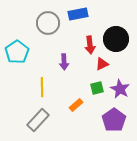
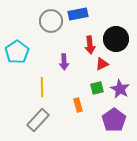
gray circle: moved 3 px right, 2 px up
orange rectangle: moved 2 px right; rotated 64 degrees counterclockwise
